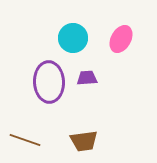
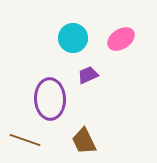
pink ellipse: rotated 28 degrees clockwise
purple trapezoid: moved 1 px right, 3 px up; rotated 20 degrees counterclockwise
purple ellipse: moved 1 px right, 17 px down
brown trapezoid: rotated 72 degrees clockwise
